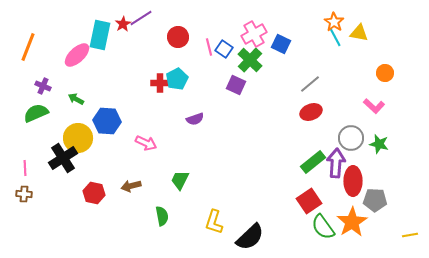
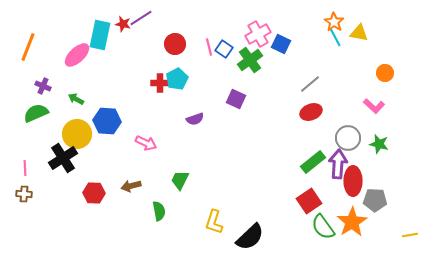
red star at (123, 24): rotated 28 degrees counterclockwise
pink cross at (254, 34): moved 4 px right
red circle at (178, 37): moved 3 px left, 7 px down
green cross at (250, 60): rotated 10 degrees clockwise
purple square at (236, 85): moved 14 px down
yellow circle at (78, 138): moved 1 px left, 4 px up
gray circle at (351, 138): moved 3 px left
purple arrow at (336, 163): moved 2 px right, 1 px down
red hexagon at (94, 193): rotated 10 degrees counterclockwise
green semicircle at (162, 216): moved 3 px left, 5 px up
